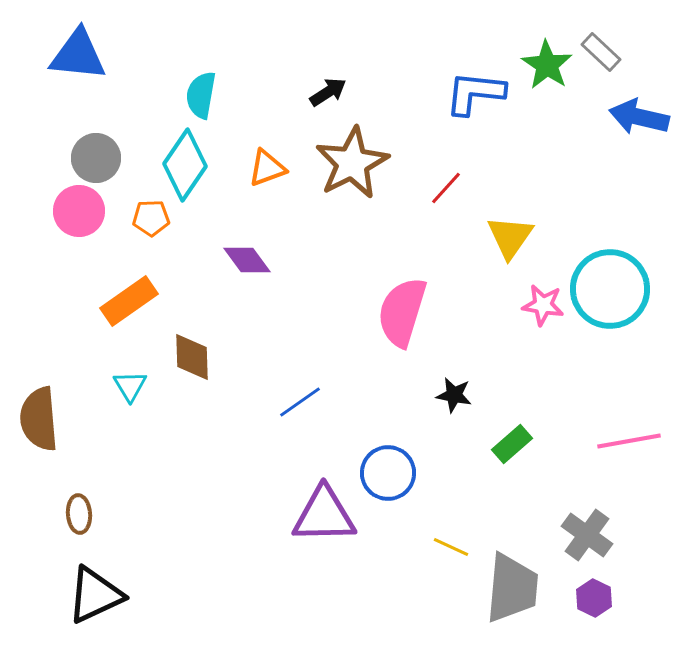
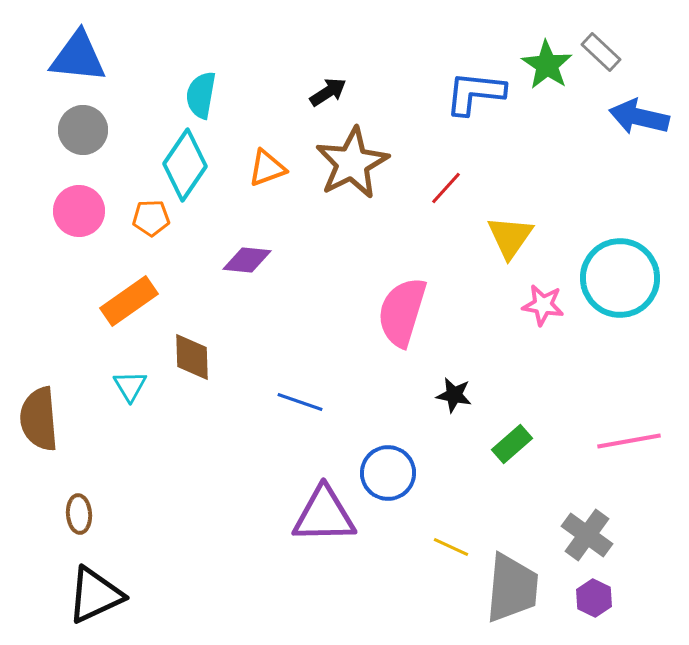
blue triangle: moved 2 px down
gray circle: moved 13 px left, 28 px up
purple diamond: rotated 48 degrees counterclockwise
cyan circle: moved 10 px right, 11 px up
blue line: rotated 54 degrees clockwise
